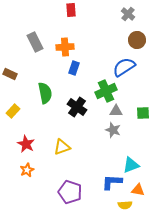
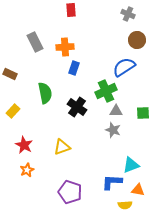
gray cross: rotated 16 degrees counterclockwise
red star: moved 2 px left, 1 px down
